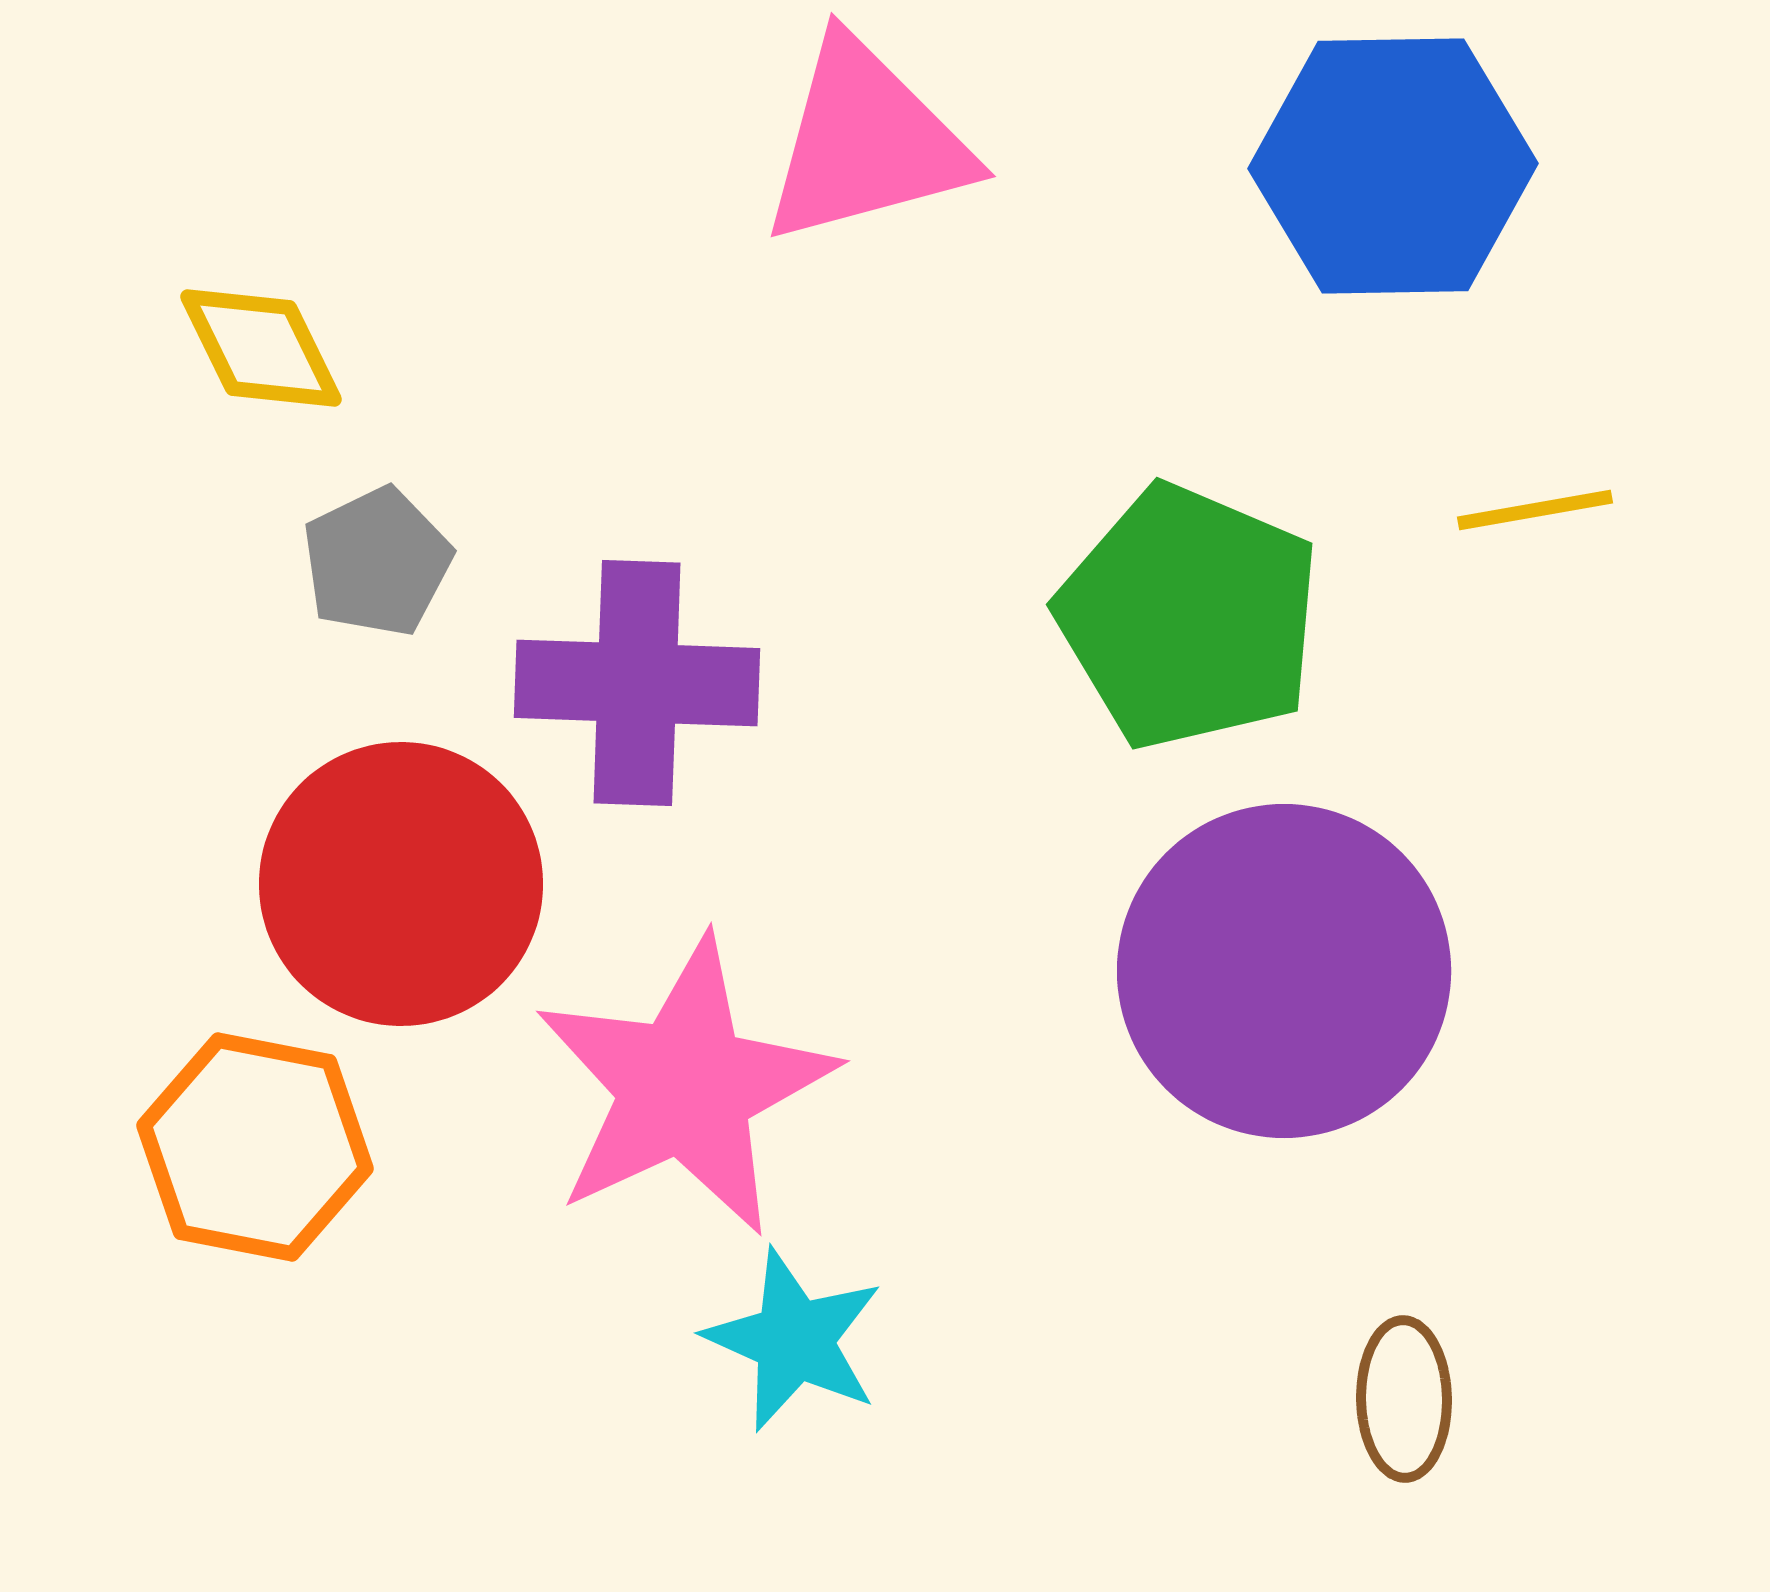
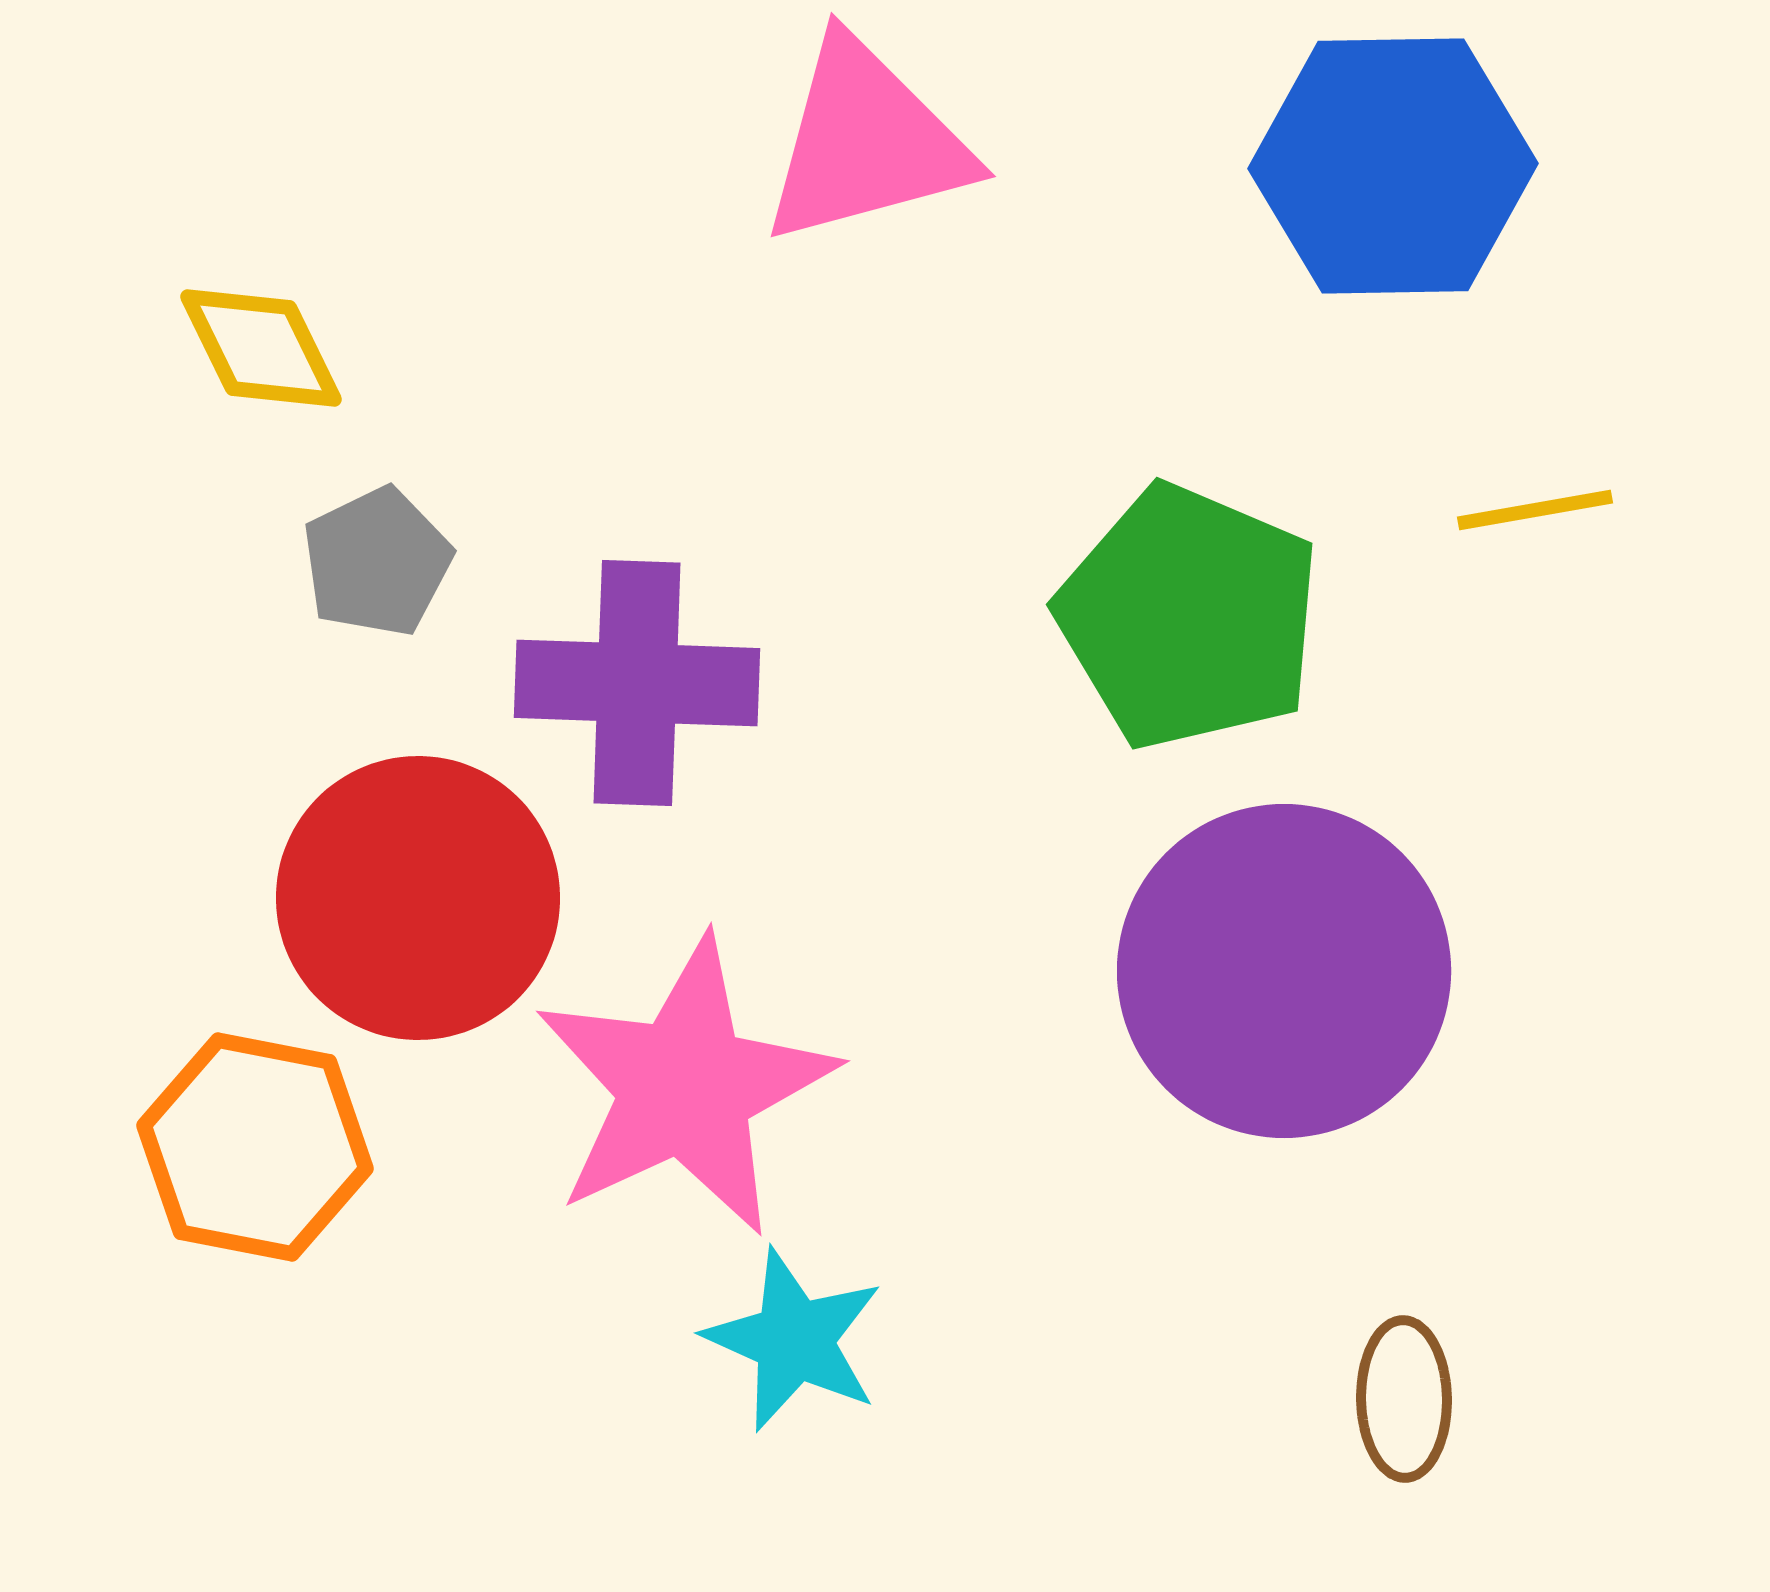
red circle: moved 17 px right, 14 px down
